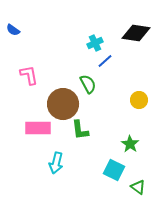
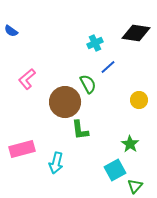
blue semicircle: moved 2 px left, 1 px down
blue line: moved 3 px right, 6 px down
pink L-shape: moved 2 px left, 4 px down; rotated 120 degrees counterclockwise
brown circle: moved 2 px right, 2 px up
pink rectangle: moved 16 px left, 21 px down; rotated 15 degrees counterclockwise
cyan square: moved 1 px right; rotated 35 degrees clockwise
green triangle: moved 3 px left, 1 px up; rotated 35 degrees clockwise
